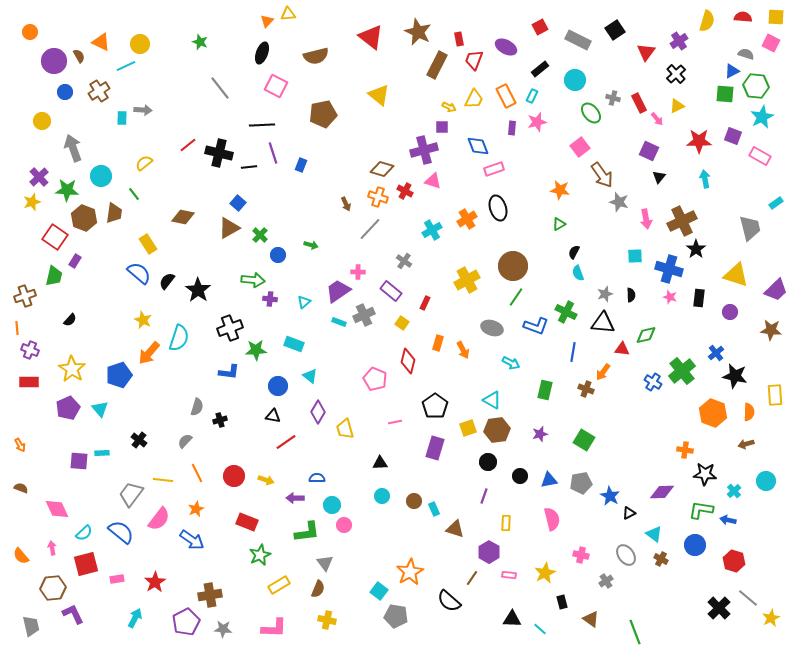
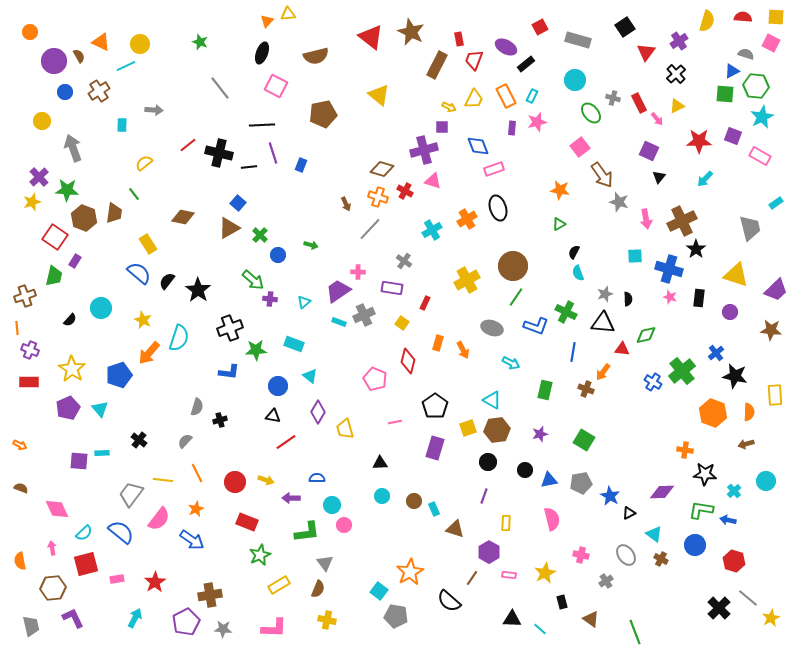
black square at (615, 30): moved 10 px right, 3 px up
brown star at (418, 32): moved 7 px left
gray rectangle at (578, 40): rotated 10 degrees counterclockwise
black rectangle at (540, 69): moved 14 px left, 5 px up
gray arrow at (143, 110): moved 11 px right
cyan rectangle at (122, 118): moved 7 px down
cyan circle at (101, 176): moved 132 px down
cyan arrow at (705, 179): rotated 126 degrees counterclockwise
green arrow at (253, 280): rotated 35 degrees clockwise
purple rectangle at (391, 291): moved 1 px right, 3 px up; rotated 30 degrees counterclockwise
black semicircle at (631, 295): moved 3 px left, 4 px down
orange arrow at (20, 445): rotated 32 degrees counterclockwise
red circle at (234, 476): moved 1 px right, 6 px down
black circle at (520, 476): moved 5 px right, 6 px up
purple arrow at (295, 498): moved 4 px left
orange semicircle at (21, 556): moved 1 px left, 5 px down; rotated 30 degrees clockwise
purple L-shape at (73, 614): moved 4 px down
